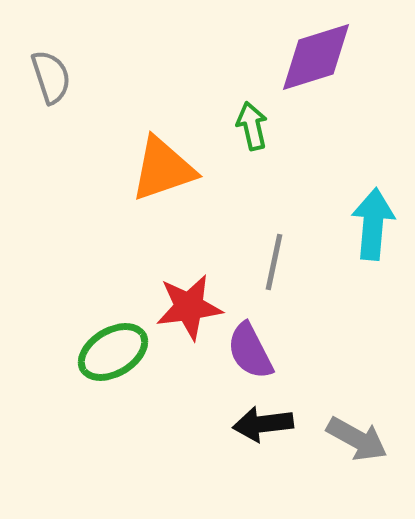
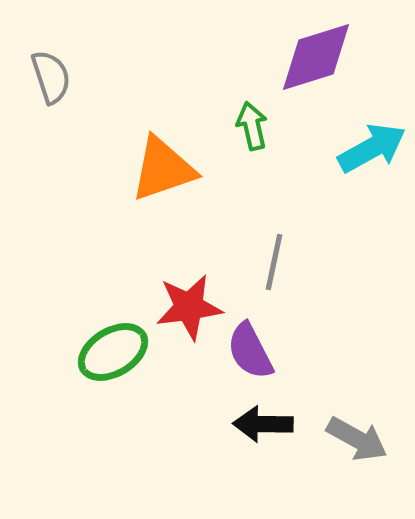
cyan arrow: moved 1 px left, 76 px up; rotated 56 degrees clockwise
black arrow: rotated 8 degrees clockwise
